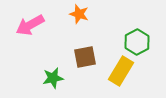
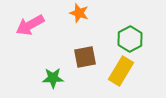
orange star: moved 1 px up
green hexagon: moved 7 px left, 3 px up
green star: rotated 10 degrees clockwise
